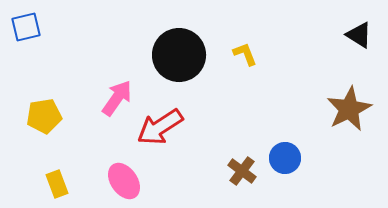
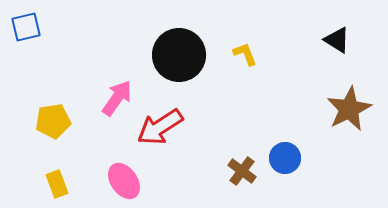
black triangle: moved 22 px left, 5 px down
yellow pentagon: moved 9 px right, 5 px down
